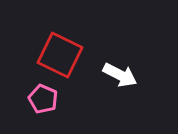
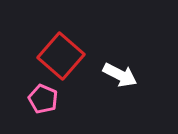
red square: moved 1 px right, 1 px down; rotated 15 degrees clockwise
